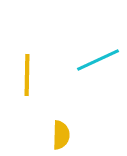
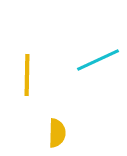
yellow semicircle: moved 4 px left, 2 px up
